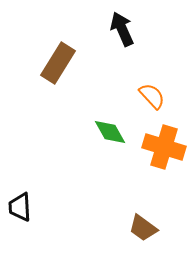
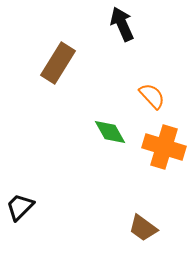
black arrow: moved 5 px up
black trapezoid: rotated 48 degrees clockwise
